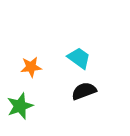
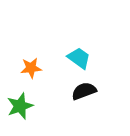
orange star: moved 1 px down
